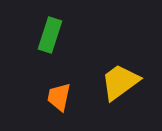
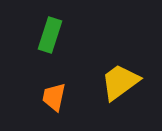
orange trapezoid: moved 5 px left
